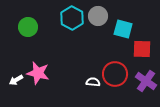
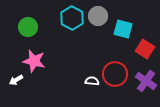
red square: moved 3 px right; rotated 30 degrees clockwise
pink star: moved 4 px left, 12 px up
white semicircle: moved 1 px left, 1 px up
